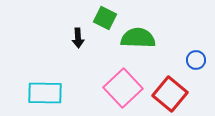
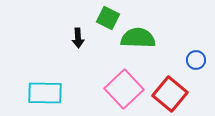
green square: moved 3 px right
pink square: moved 1 px right, 1 px down
